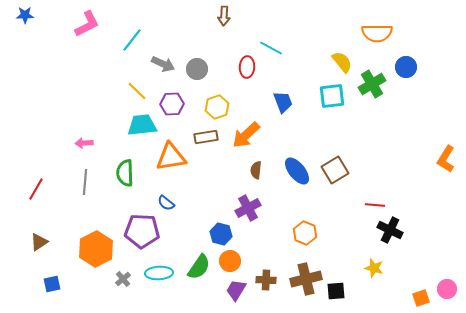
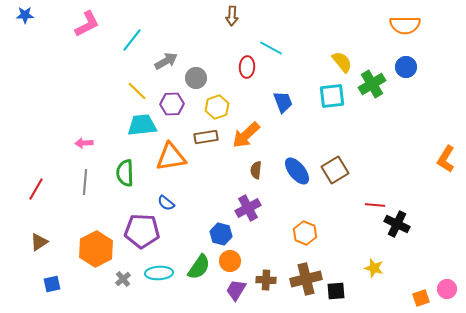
brown arrow at (224, 16): moved 8 px right
orange semicircle at (377, 33): moved 28 px right, 8 px up
gray arrow at (163, 64): moved 3 px right, 3 px up; rotated 55 degrees counterclockwise
gray circle at (197, 69): moved 1 px left, 9 px down
black cross at (390, 230): moved 7 px right, 6 px up
